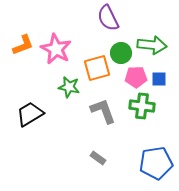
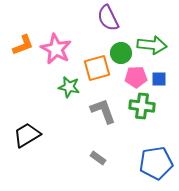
black trapezoid: moved 3 px left, 21 px down
